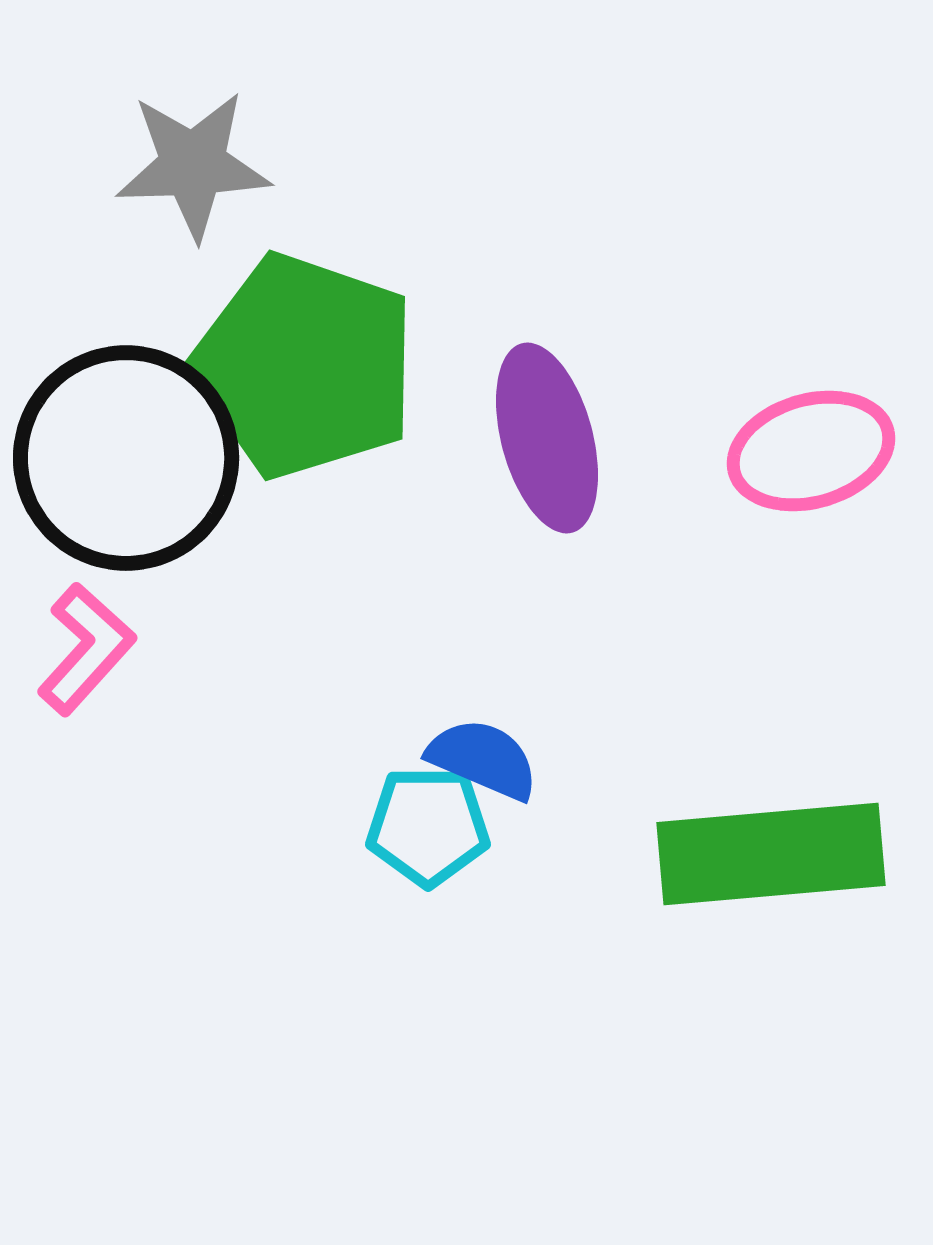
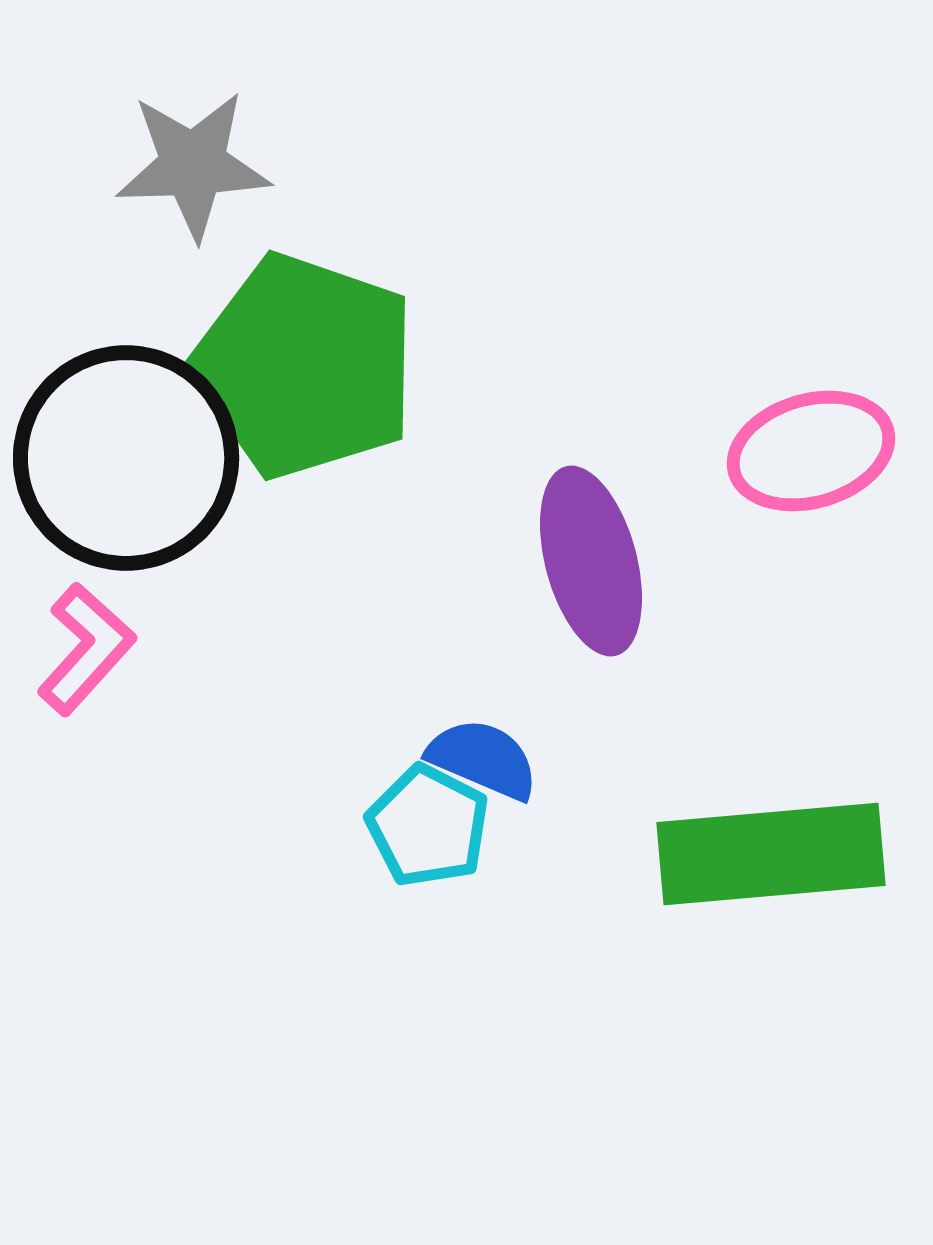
purple ellipse: moved 44 px right, 123 px down
cyan pentagon: rotated 27 degrees clockwise
